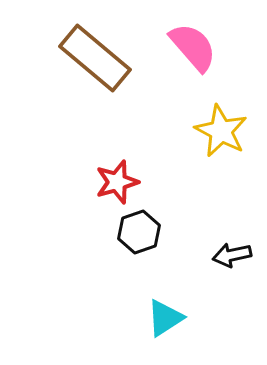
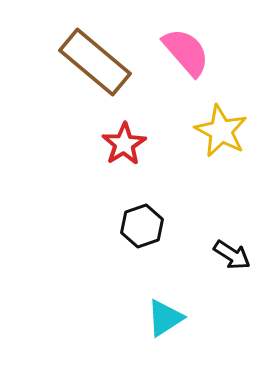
pink semicircle: moved 7 px left, 5 px down
brown rectangle: moved 4 px down
red star: moved 7 px right, 38 px up; rotated 15 degrees counterclockwise
black hexagon: moved 3 px right, 6 px up
black arrow: rotated 135 degrees counterclockwise
